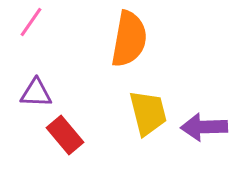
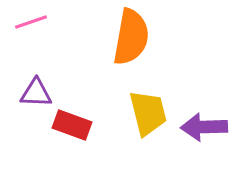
pink line: rotated 36 degrees clockwise
orange semicircle: moved 2 px right, 2 px up
red rectangle: moved 7 px right, 10 px up; rotated 30 degrees counterclockwise
